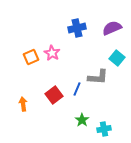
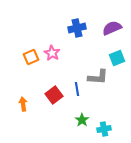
cyan square: rotated 28 degrees clockwise
blue line: rotated 32 degrees counterclockwise
